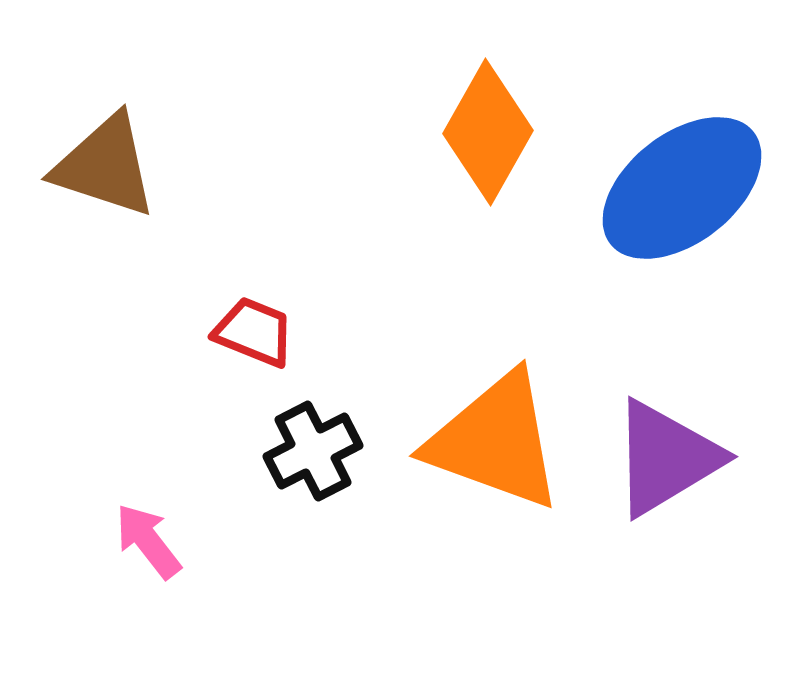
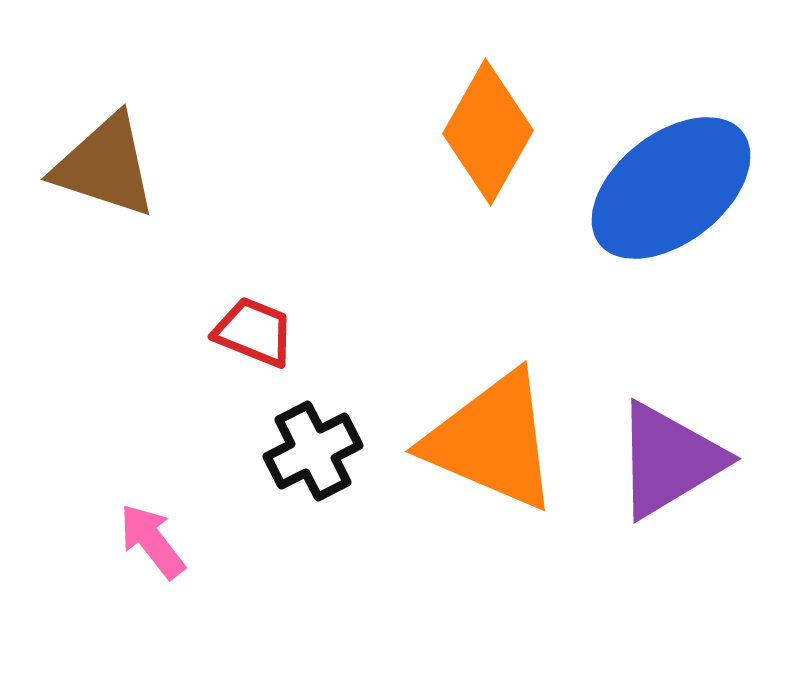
blue ellipse: moved 11 px left
orange triangle: moved 3 px left; rotated 3 degrees clockwise
purple triangle: moved 3 px right, 2 px down
pink arrow: moved 4 px right
